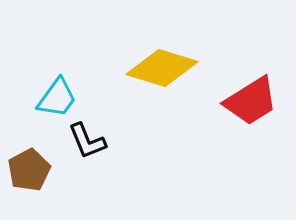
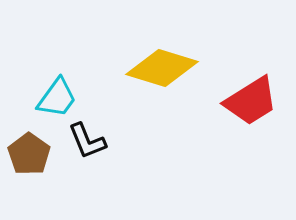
brown pentagon: moved 16 px up; rotated 9 degrees counterclockwise
